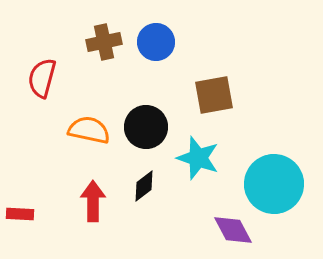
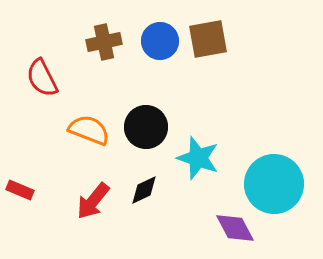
blue circle: moved 4 px right, 1 px up
red semicircle: rotated 42 degrees counterclockwise
brown square: moved 6 px left, 56 px up
orange semicircle: rotated 9 degrees clockwise
black diamond: moved 4 px down; rotated 12 degrees clockwise
red arrow: rotated 141 degrees counterclockwise
red rectangle: moved 24 px up; rotated 20 degrees clockwise
purple diamond: moved 2 px right, 2 px up
